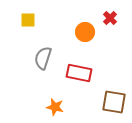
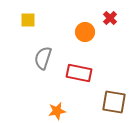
orange star: moved 2 px right, 4 px down; rotated 24 degrees counterclockwise
